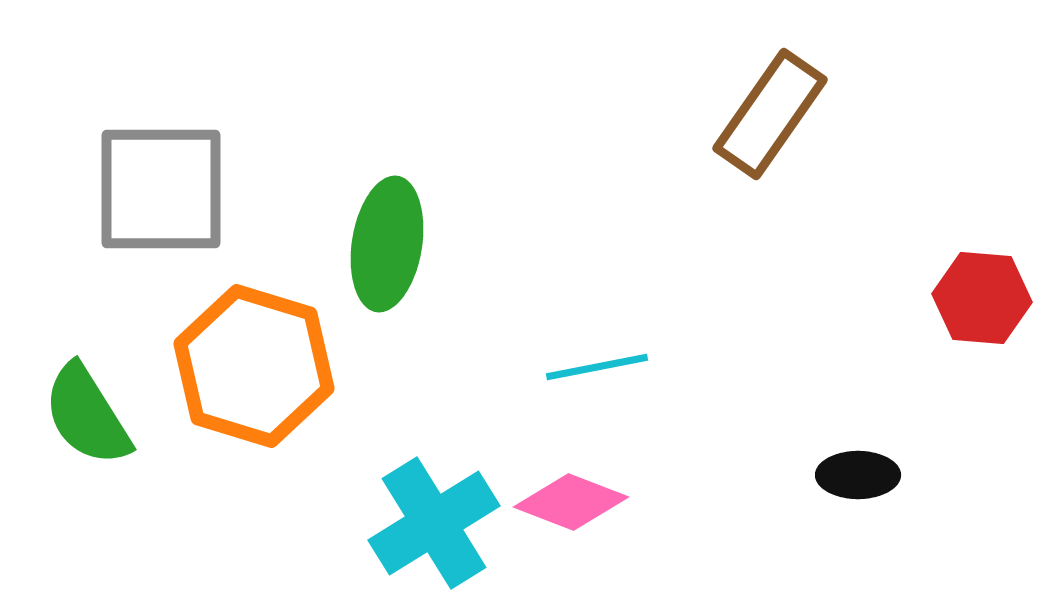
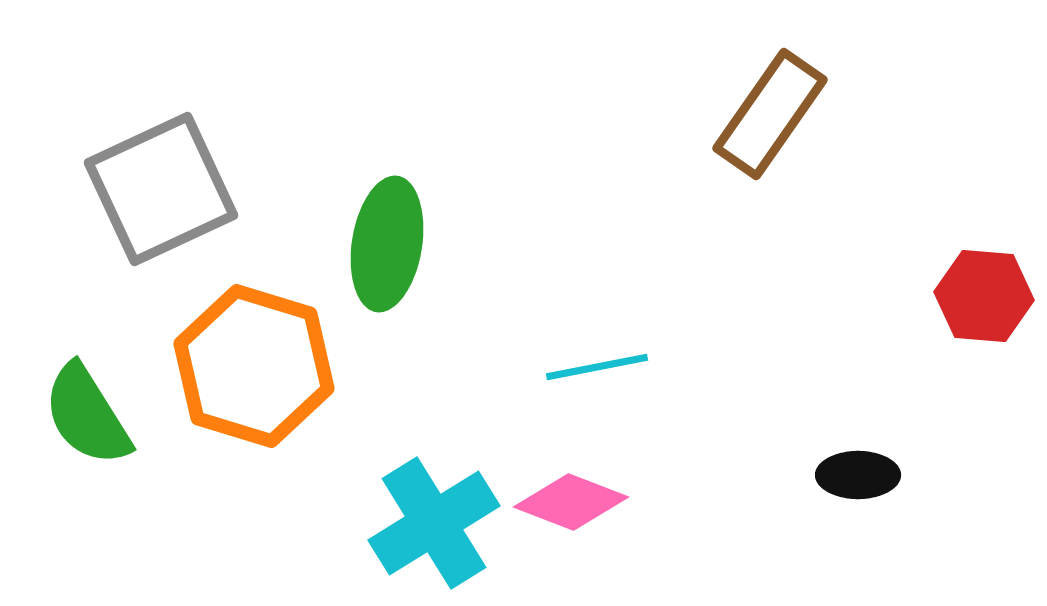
gray square: rotated 25 degrees counterclockwise
red hexagon: moved 2 px right, 2 px up
